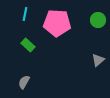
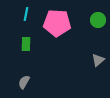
cyan line: moved 1 px right
green rectangle: moved 2 px left, 1 px up; rotated 48 degrees clockwise
